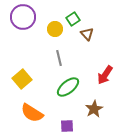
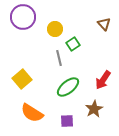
green square: moved 25 px down
brown triangle: moved 17 px right, 10 px up
red arrow: moved 2 px left, 5 px down
purple square: moved 5 px up
